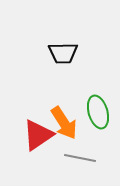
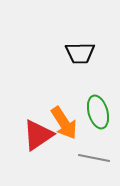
black trapezoid: moved 17 px right
gray line: moved 14 px right
